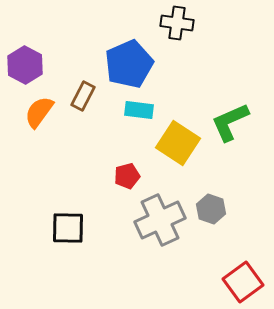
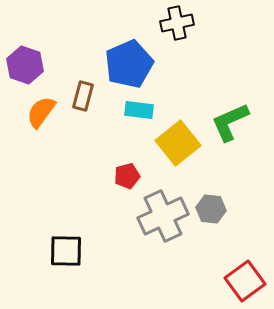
black cross: rotated 20 degrees counterclockwise
purple hexagon: rotated 9 degrees counterclockwise
brown rectangle: rotated 12 degrees counterclockwise
orange semicircle: moved 2 px right
yellow square: rotated 18 degrees clockwise
gray hexagon: rotated 12 degrees counterclockwise
gray cross: moved 3 px right, 4 px up
black square: moved 2 px left, 23 px down
red square: moved 2 px right, 1 px up
